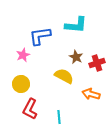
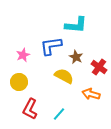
blue L-shape: moved 11 px right, 10 px down
red cross: moved 2 px right, 4 px down; rotated 35 degrees counterclockwise
yellow circle: moved 2 px left, 2 px up
cyan line: moved 3 px up; rotated 48 degrees clockwise
